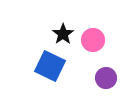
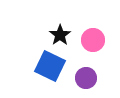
black star: moved 3 px left, 1 px down
purple circle: moved 20 px left
